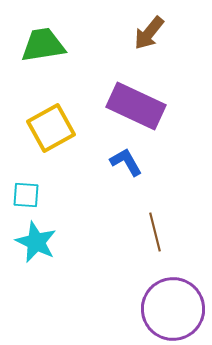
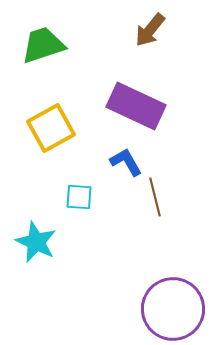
brown arrow: moved 1 px right, 3 px up
green trapezoid: rotated 9 degrees counterclockwise
cyan square: moved 53 px right, 2 px down
brown line: moved 35 px up
